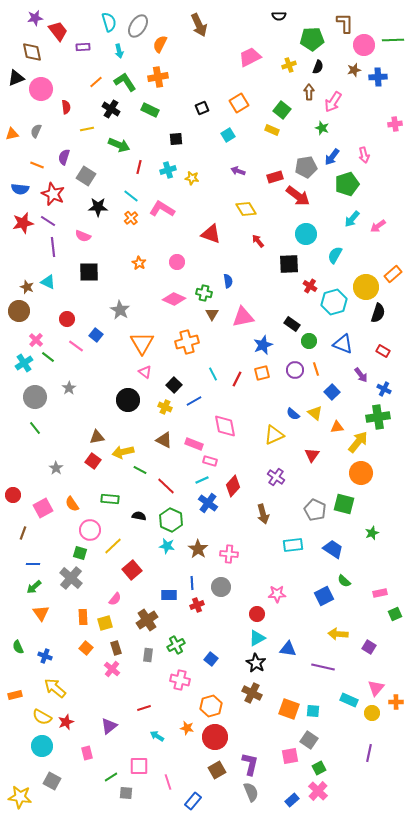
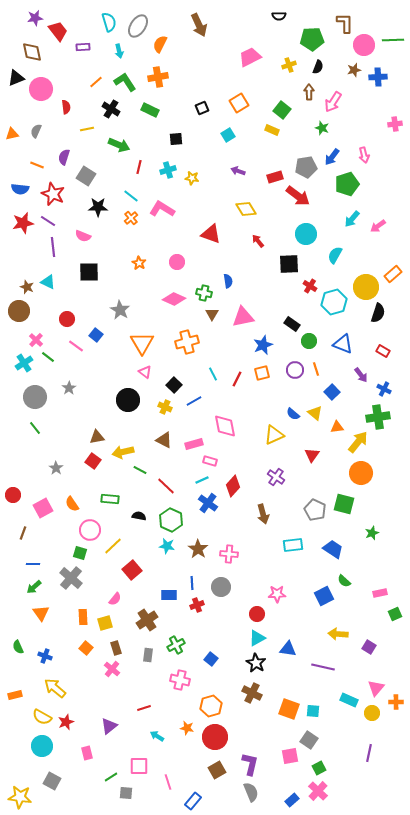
pink rectangle at (194, 444): rotated 36 degrees counterclockwise
